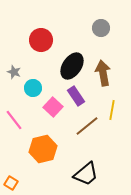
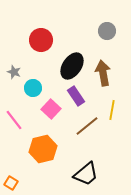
gray circle: moved 6 px right, 3 px down
pink square: moved 2 px left, 2 px down
